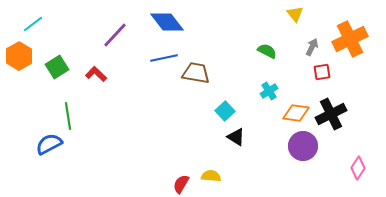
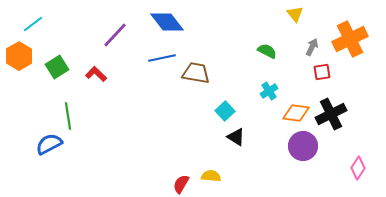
blue line: moved 2 px left
